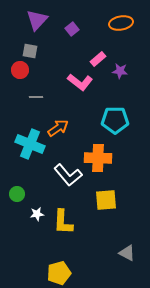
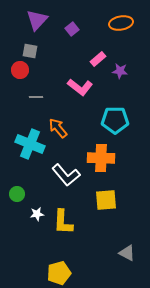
pink L-shape: moved 5 px down
orange arrow: rotated 95 degrees counterclockwise
orange cross: moved 3 px right
white L-shape: moved 2 px left
